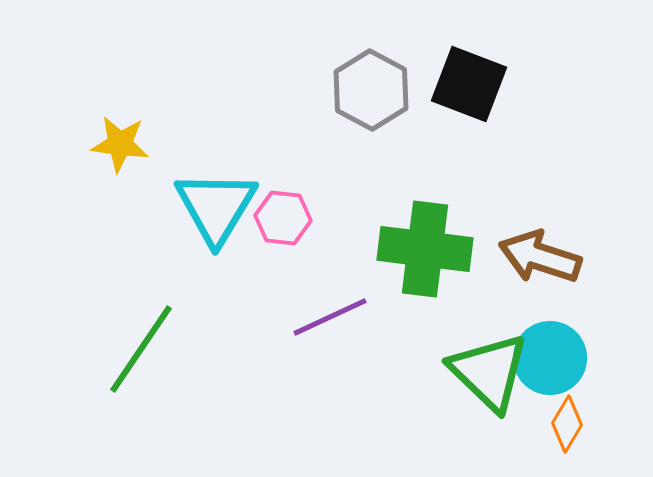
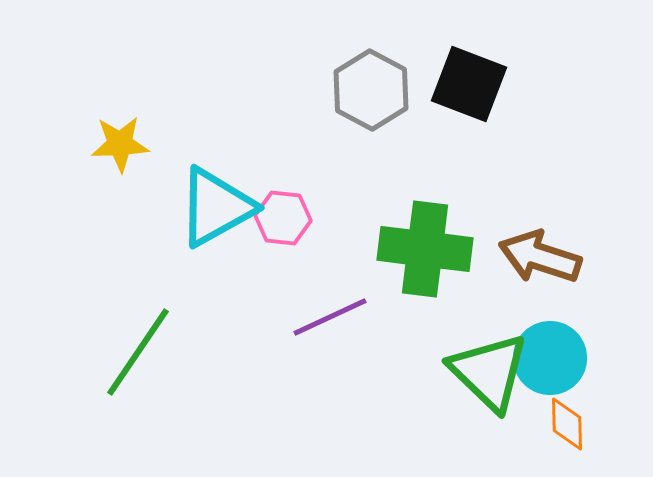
yellow star: rotated 10 degrees counterclockwise
cyan triangle: rotated 30 degrees clockwise
green line: moved 3 px left, 3 px down
orange diamond: rotated 32 degrees counterclockwise
